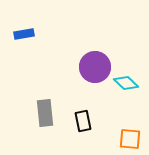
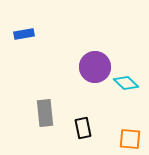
black rectangle: moved 7 px down
